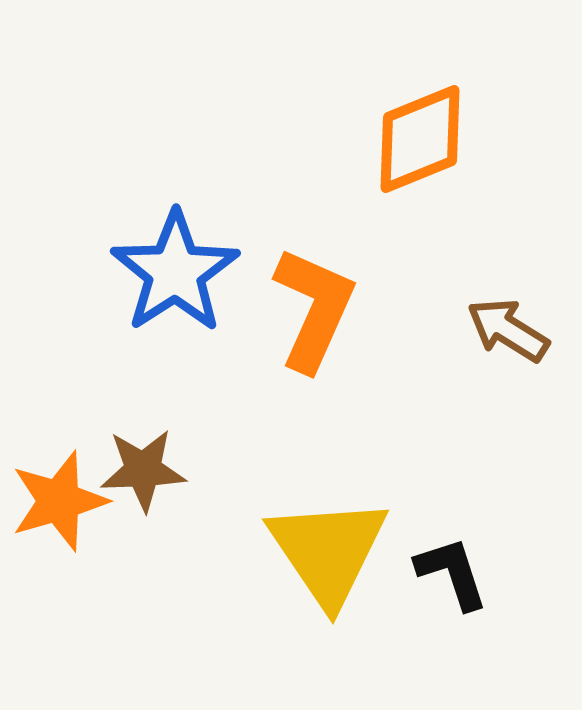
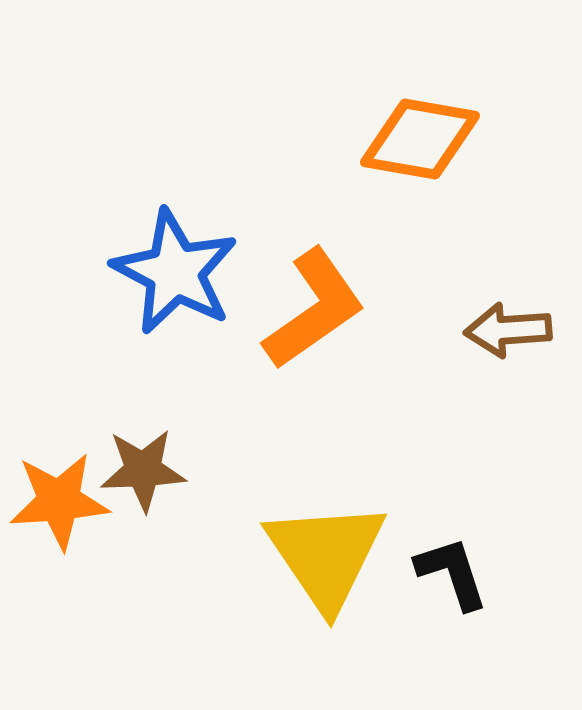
orange diamond: rotated 32 degrees clockwise
blue star: rotated 11 degrees counterclockwise
orange L-shape: rotated 31 degrees clockwise
brown arrow: rotated 36 degrees counterclockwise
orange star: rotated 12 degrees clockwise
yellow triangle: moved 2 px left, 4 px down
